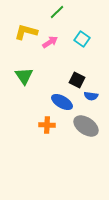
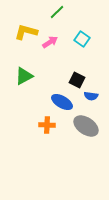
green triangle: rotated 36 degrees clockwise
